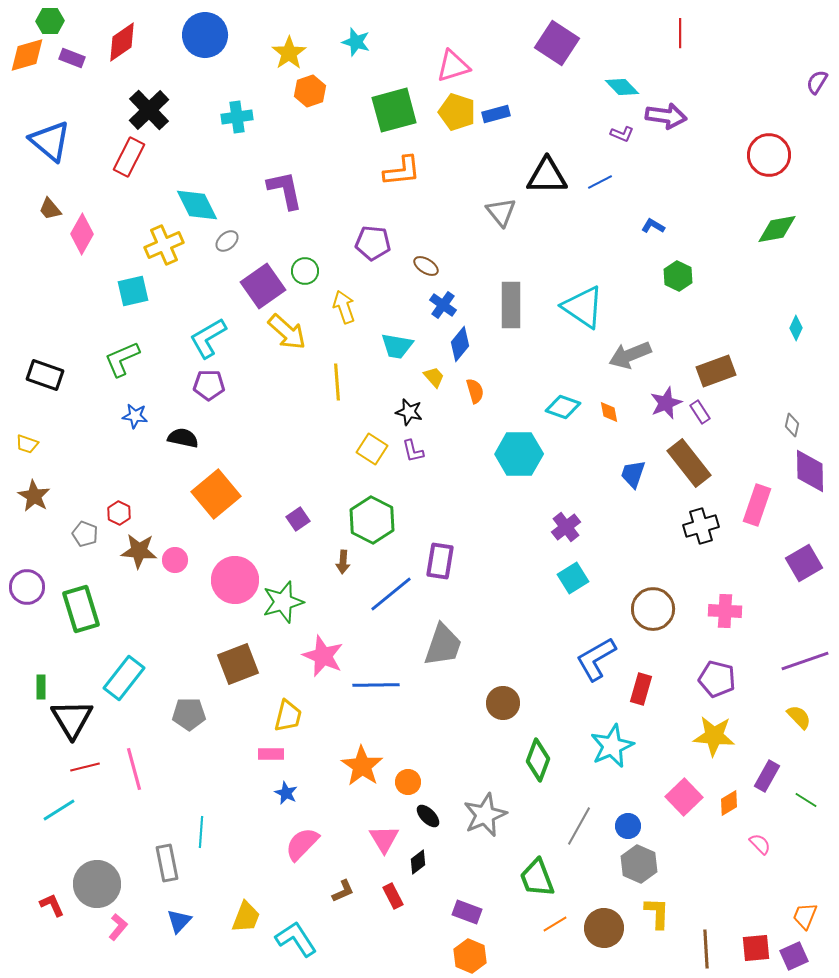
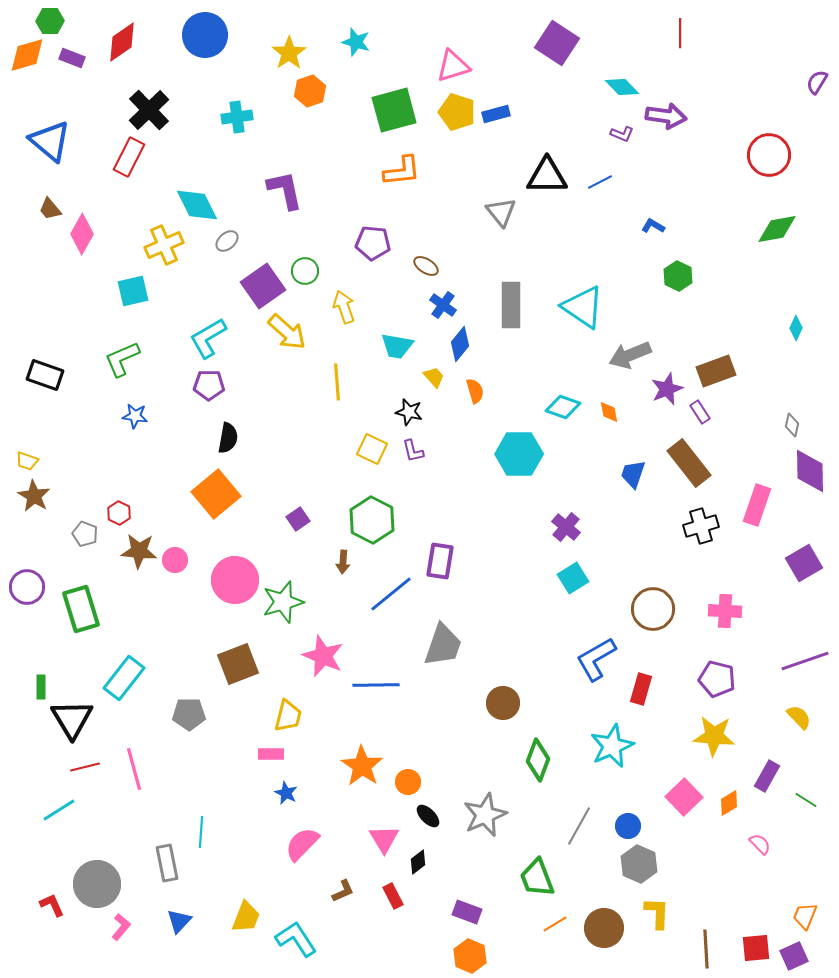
purple star at (666, 403): moved 1 px right, 14 px up
black semicircle at (183, 438): moved 45 px right; rotated 88 degrees clockwise
yellow trapezoid at (27, 444): moved 17 px down
yellow square at (372, 449): rotated 8 degrees counterclockwise
purple cross at (566, 527): rotated 12 degrees counterclockwise
pink L-shape at (118, 927): moved 3 px right
